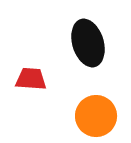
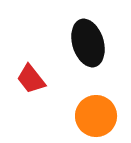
red trapezoid: rotated 132 degrees counterclockwise
